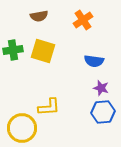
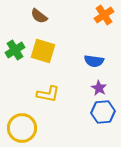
brown semicircle: rotated 48 degrees clockwise
orange cross: moved 21 px right, 5 px up
green cross: moved 2 px right; rotated 24 degrees counterclockwise
purple star: moved 2 px left; rotated 14 degrees clockwise
yellow L-shape: moved 1 px left, 13 px up; rotated 15 degrees clockwise
